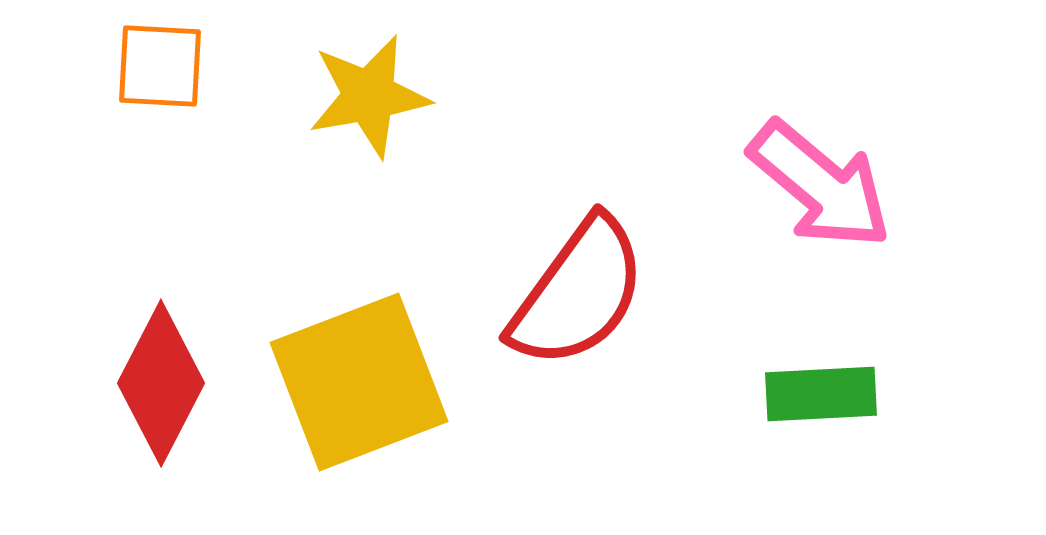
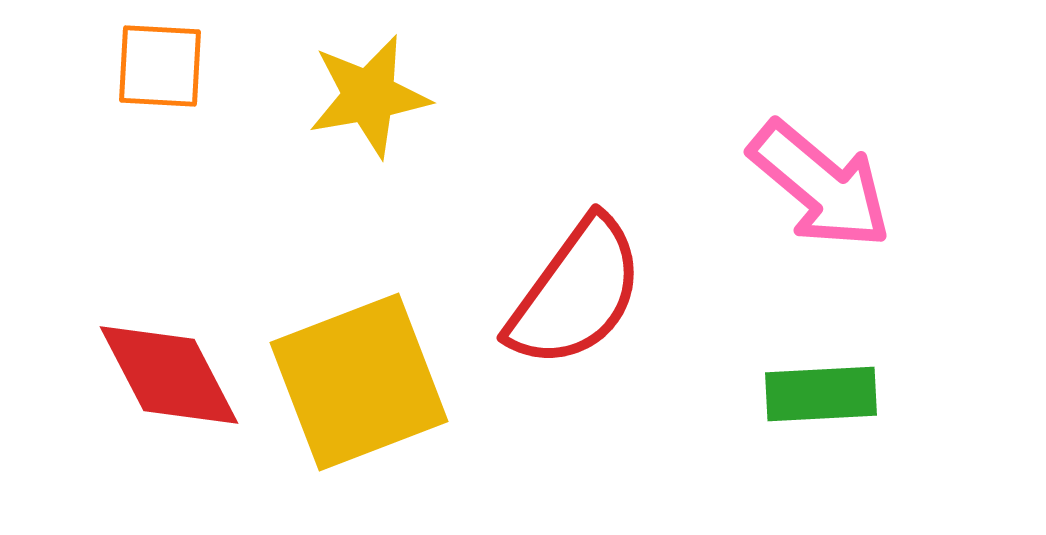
red semicircle: moved 2 px left
red diamond: moved 8 px right, 8 px up; rotated 55 degrees counterclockwise
